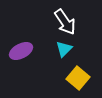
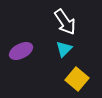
yellow square: moved 1 px left, 1 px down
